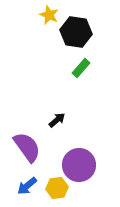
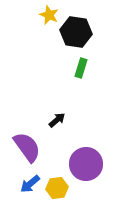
green rectangle: rotated 24 degrees counterclockwise
purple circle: moved 7 px right, 1 px up
blue arrow: moved 3 px right, 2 px up
